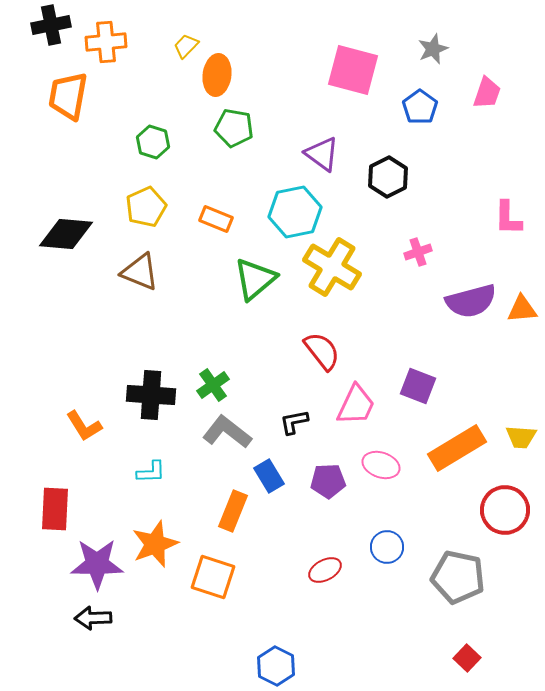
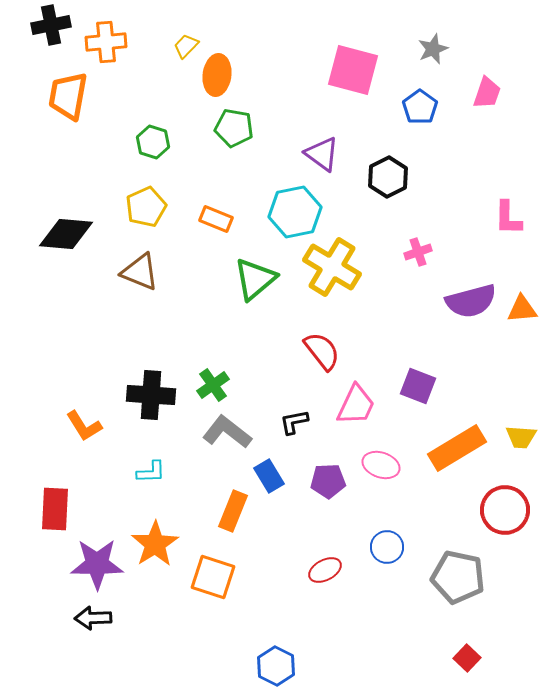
orange star at (155, 544): rotated 12 degrees counterclockwise
